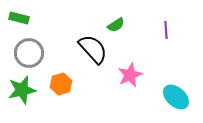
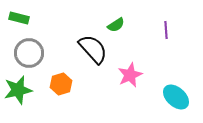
green star: moved 4 px left
